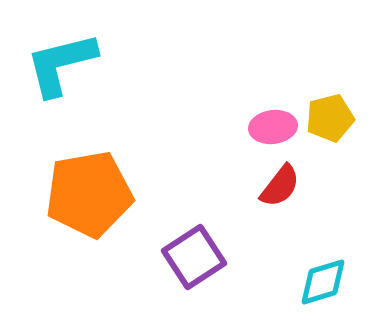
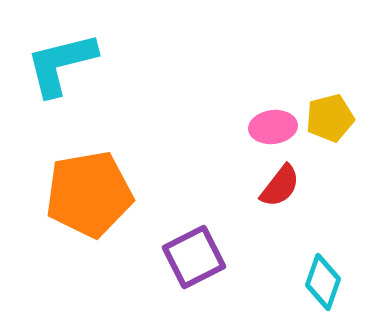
purple square: rotated 6 degrees clockwise
cyan diamond: rotated 54 degrees counterclockwise
